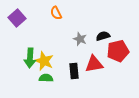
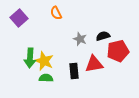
purple square: moved 2 px right
